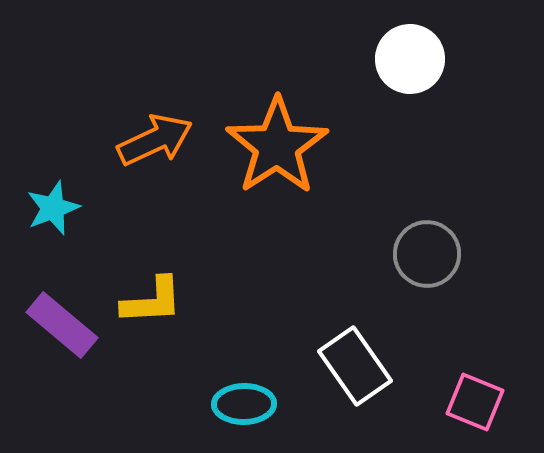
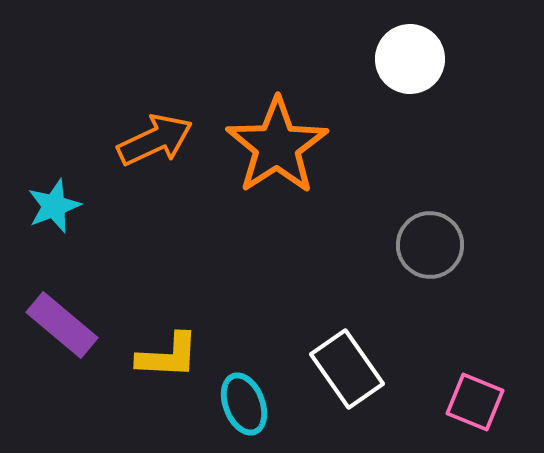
cyan star: moved 1 px right, 2 px up
gray circle: moved 3 px right, 9 px up
yellow L-shape: moved 16 px right, 55 px down; rotated 6 degrees clockwise
white rectangle: moved 8 px left, 3 px down
cyan ellipse: rotated 70 degrees clockwise
